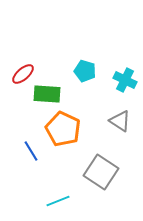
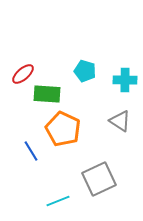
cyan cross: rotated 25 degrees counterclockwise
gray square: moved 2 px left, 7 px down; rotated 32 degrees clockwise
